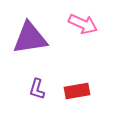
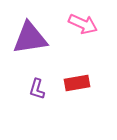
red rectangle: moved 8 px up
